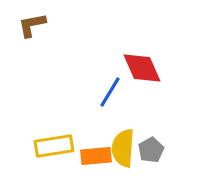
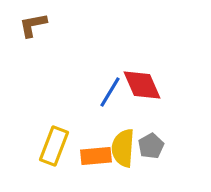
brown L-shape: moved 1 px right
red diamond: moved 17 px down
yellow rectangle: rotated 60 degrees counterclockwise
gray pentagon: moved 4 px up
